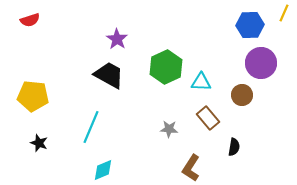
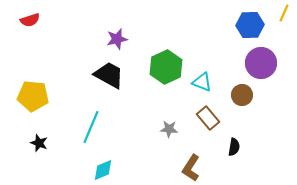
purple star: rotated 25 degrees clockwise
cyan triangle: moved 1 px right; rotated 20 degrees clockwise
